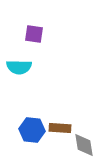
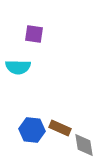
cyan semicircle: moved 1 px left
brown rectangle: rotated 20 degrees clockwise
